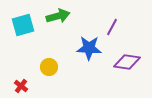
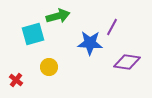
cyan square: moved 10 px right, 9 px down
blue star: moved 1 px right, 5 px up
red cross: moved 5 px left, 6 px up
